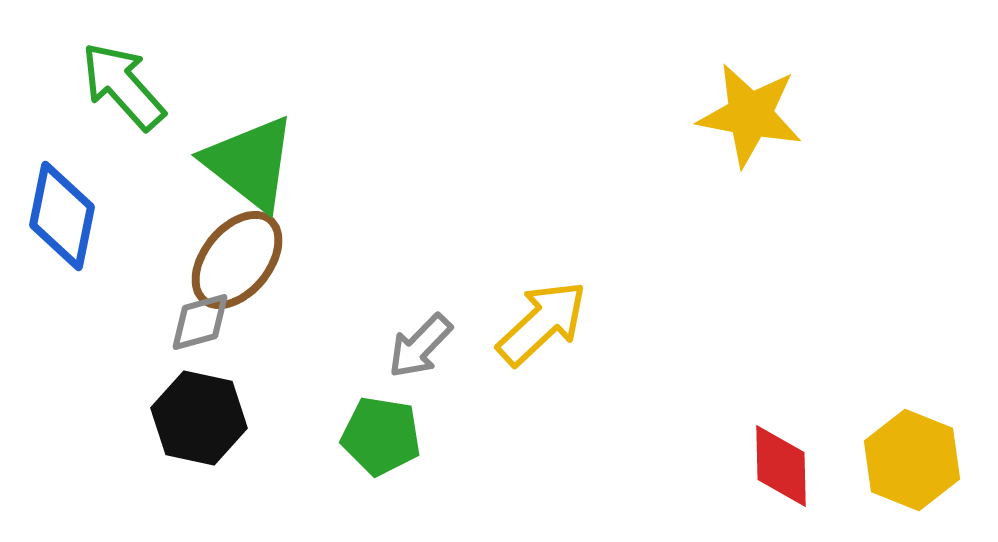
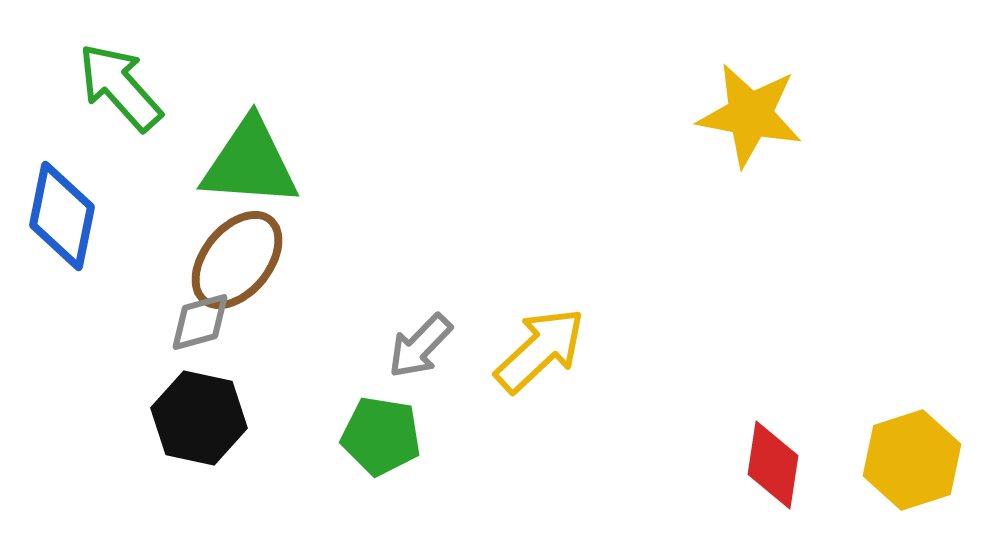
green arrow: moved 3 px left, 1 px down
green triangle: rotated 34 degrees counterclockwise
yellow arrow: moved 2 px left, 27 px down
yellow hexagon: rotated 20 degrees clockwise
red diamond: moved 8 px left, 1 px up; rotated 10 degrees clockwise
